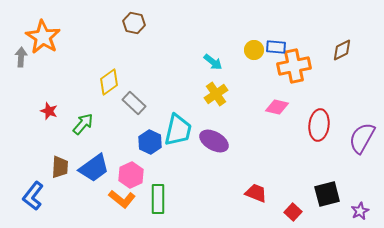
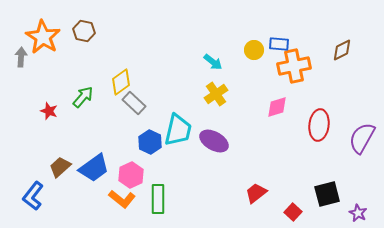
brown hexagon: moved 50 px left, 8 px down
blue rectangle: moved 3 px right, 3 px up
yellow diamond: moved 12 px right
pink diamond: rotated 30 degrees counterclockwise
green arrow: moved 27 px up
brown trapezoid: rotated 135 degrees counterclockwise
red trapezoid: rotated 60 degrees counterclockwise
purple star: moved 2 px left, 2 px down; rotated 18 degrees counterclockwise
